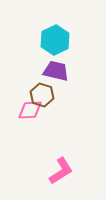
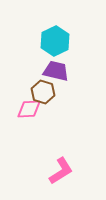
cyan hexagon: moved 1 px down
brown hexagon: moved 1 px right, 3 px up
pink diamond: moved 1 px left, 1 px up
